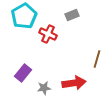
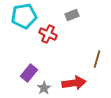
cyan pentagon: rotated 20 degrees clockwise
purple rectangle: moved 6 px right
gray star: rotated 24 degrees counterclockwise
